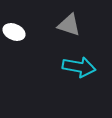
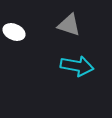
cyan arrow: moved 2 px left, 1 px up
